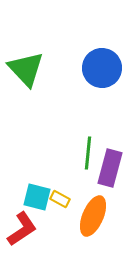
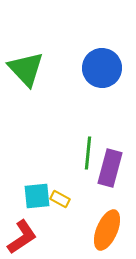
cyan square: moved 1 px up; rotated 20 degrees counterclockwise
orange ellipse: moved 14 px right, 14 px down
red L-shape: moved 8 px down
